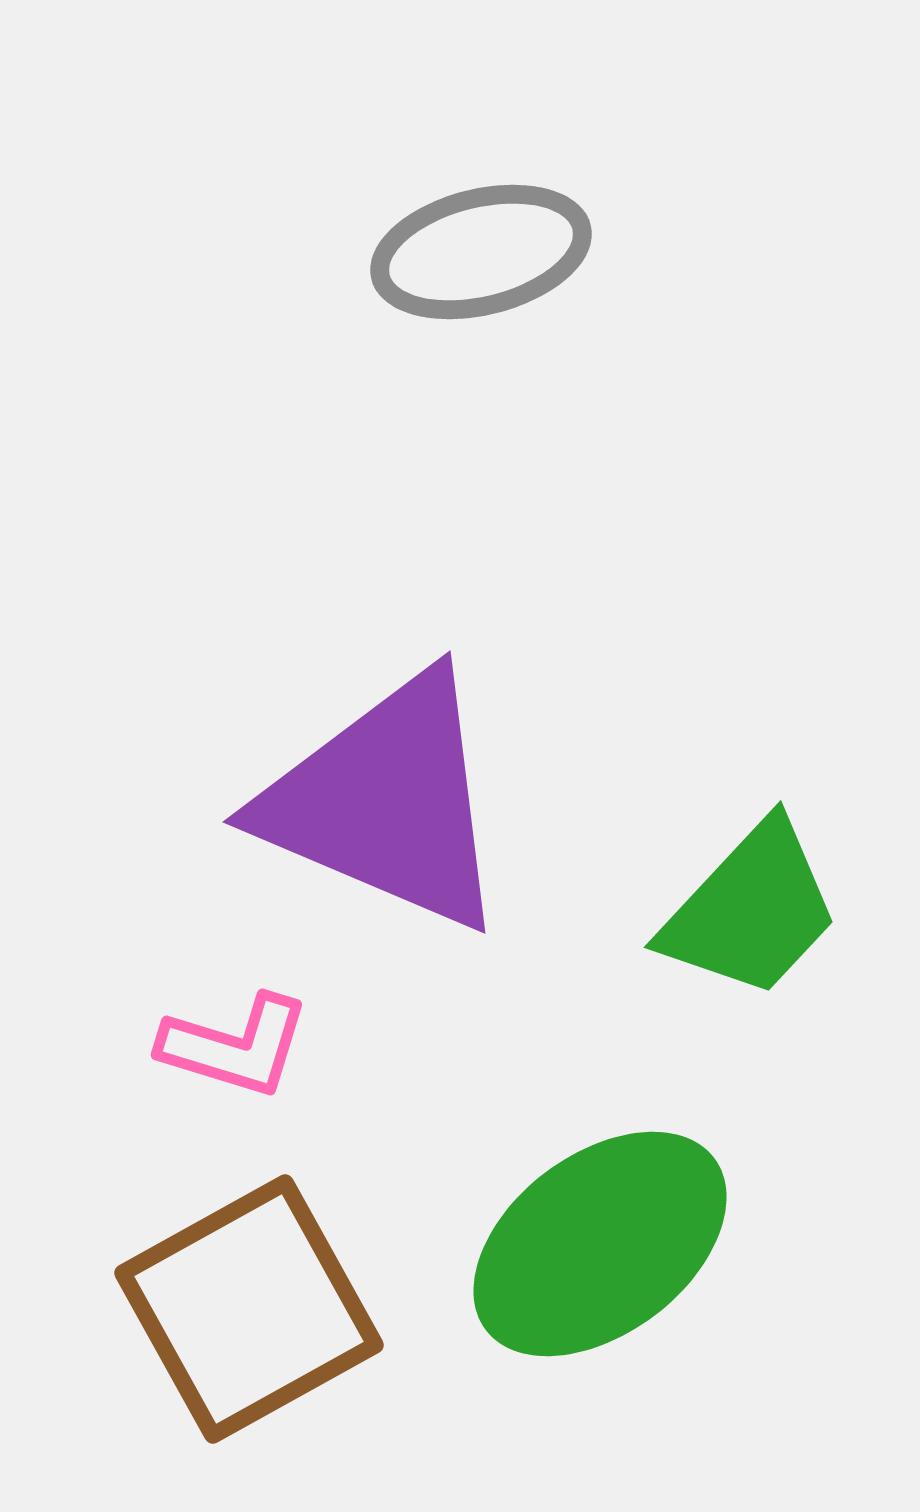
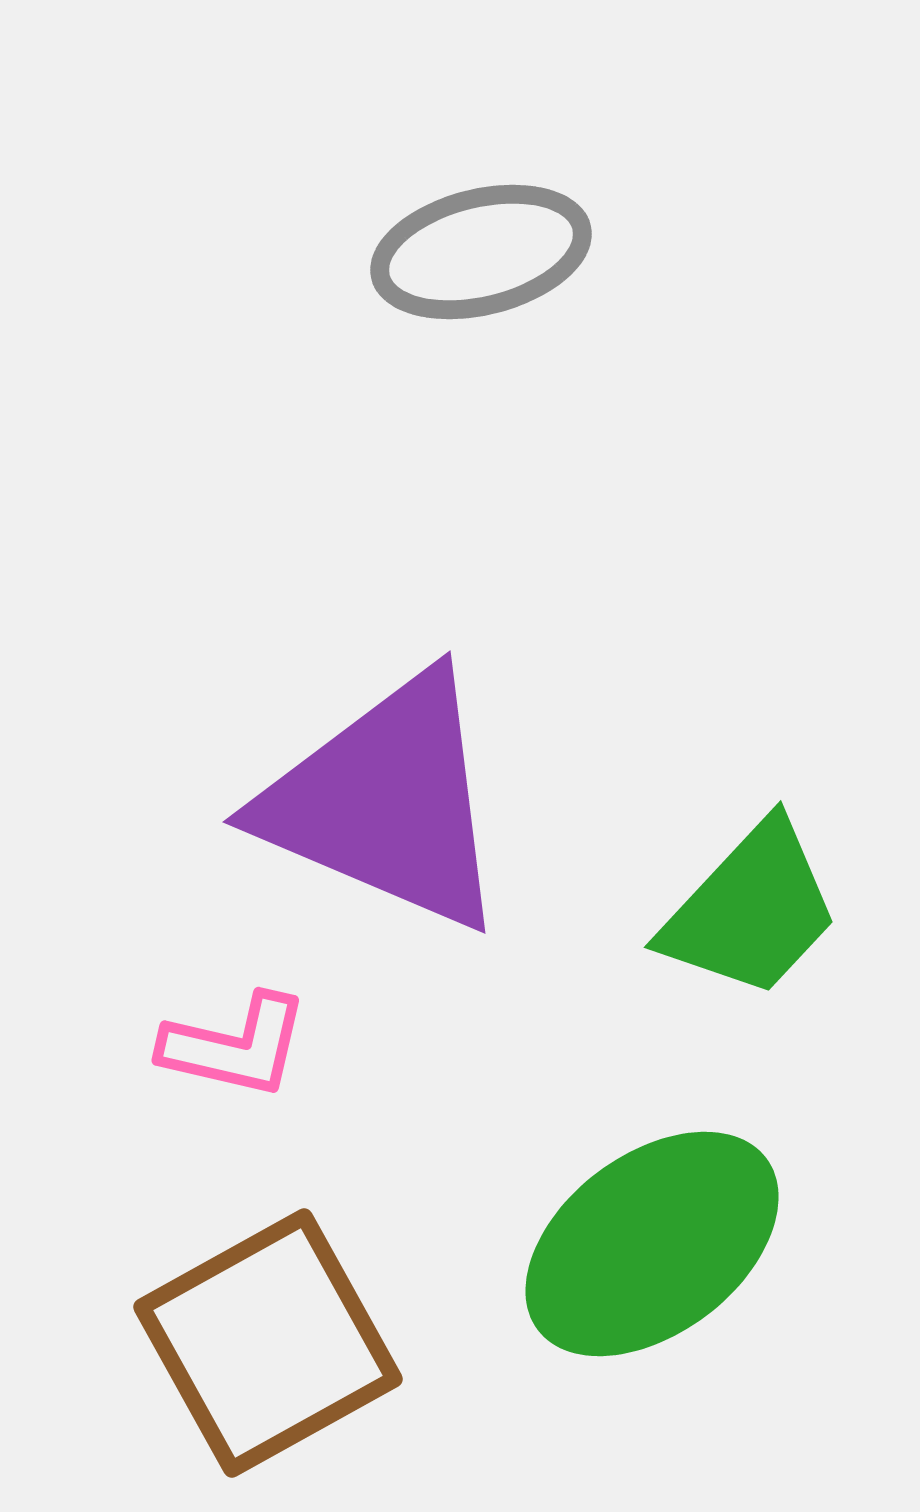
pink L-shape: rotated 4 degrees counterclockwise
green ellipse: moved 52 px right
brown square: moved 19 px right, 34 px down
